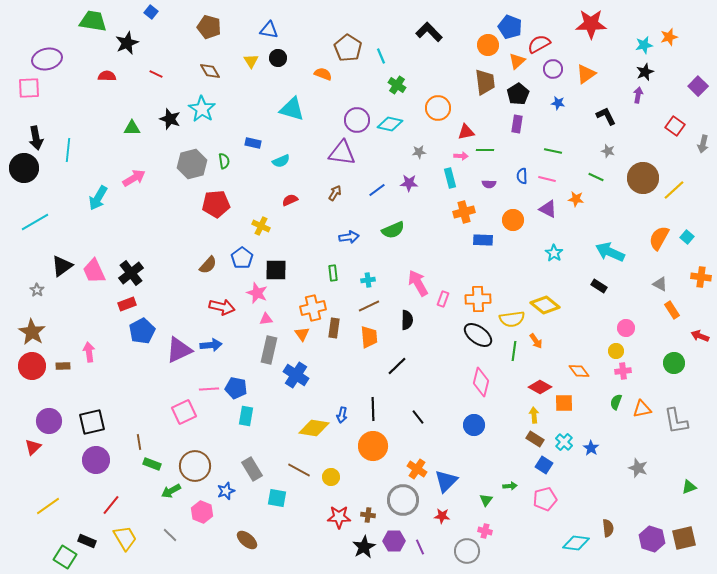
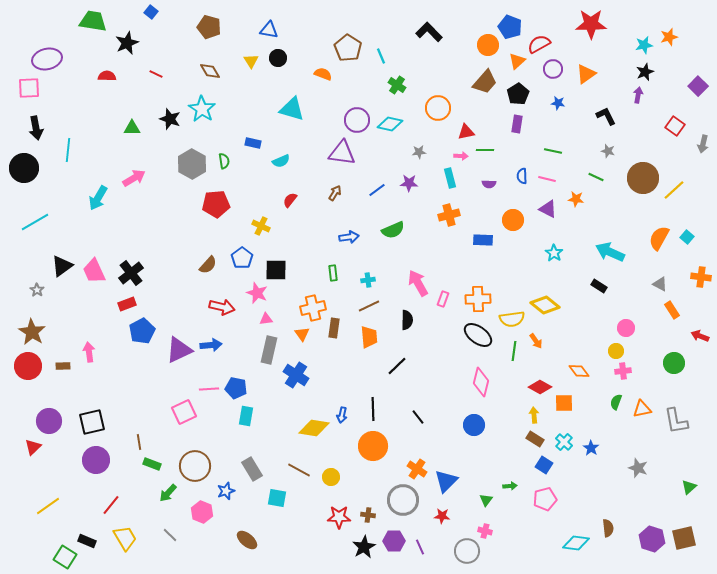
brown trapezoid at (485, 82): rotated 48 degrees clockwise
black arrow at (36, 138): moved 10 px up
gray hexagon at (192, 164): rotated 16 degrees counterclockwise
red semicircle at (290, 200): rotated 28 degrees counterclockwise
orange cross at (464, 212): moved 15 px left, 3 px down
red circle at (32, 366): moved 4 px left
green triangle at (689, 487): rotated 21 degrees counterclockwise
green arrow at (171, 491): moved 3 px left, 2 px down; rotated 18 degrees counterclockwise
